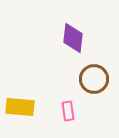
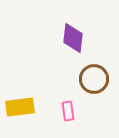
yellow rectangle: rotated 12 degrees counterclockwise
